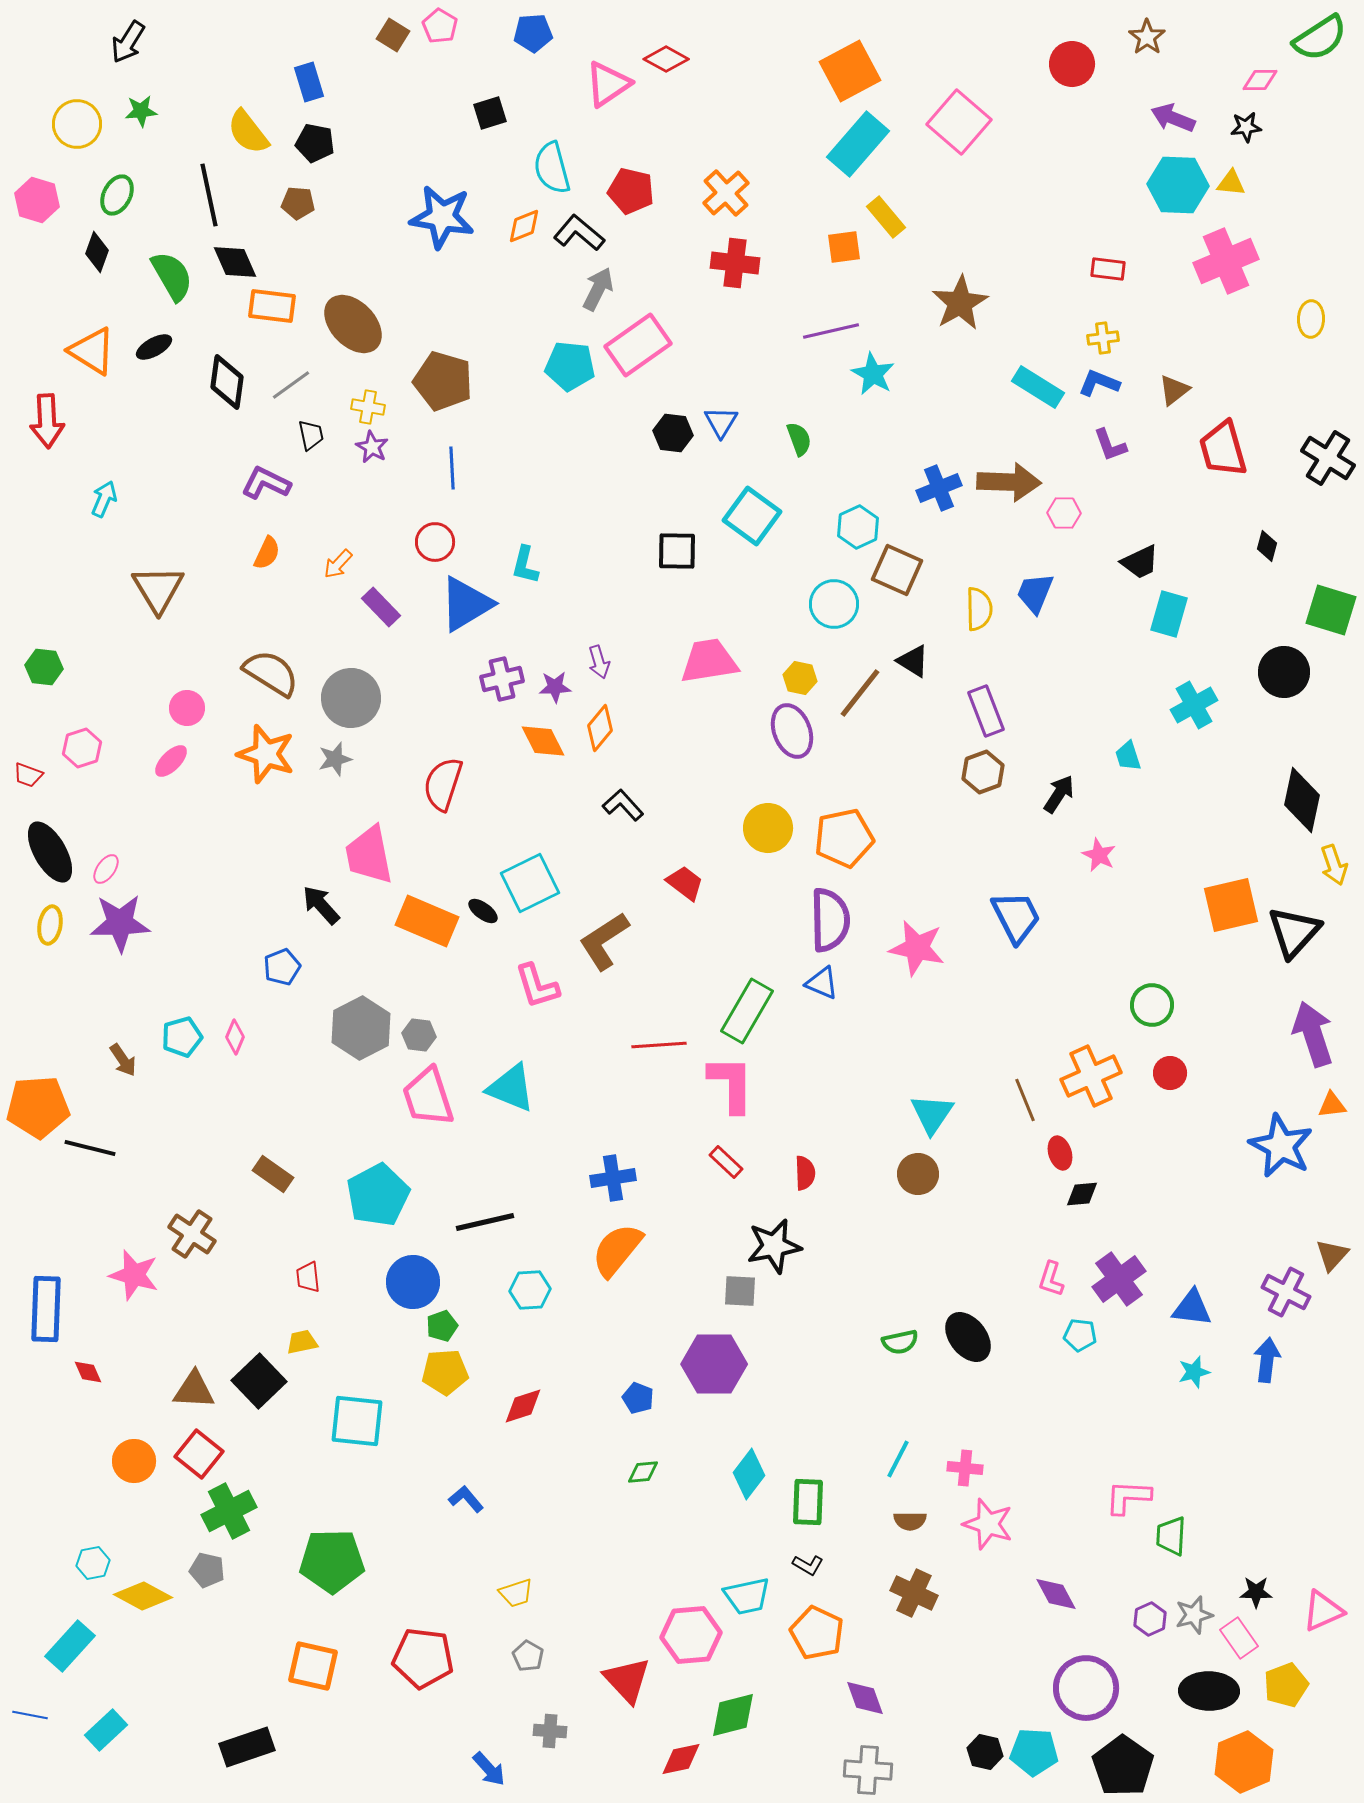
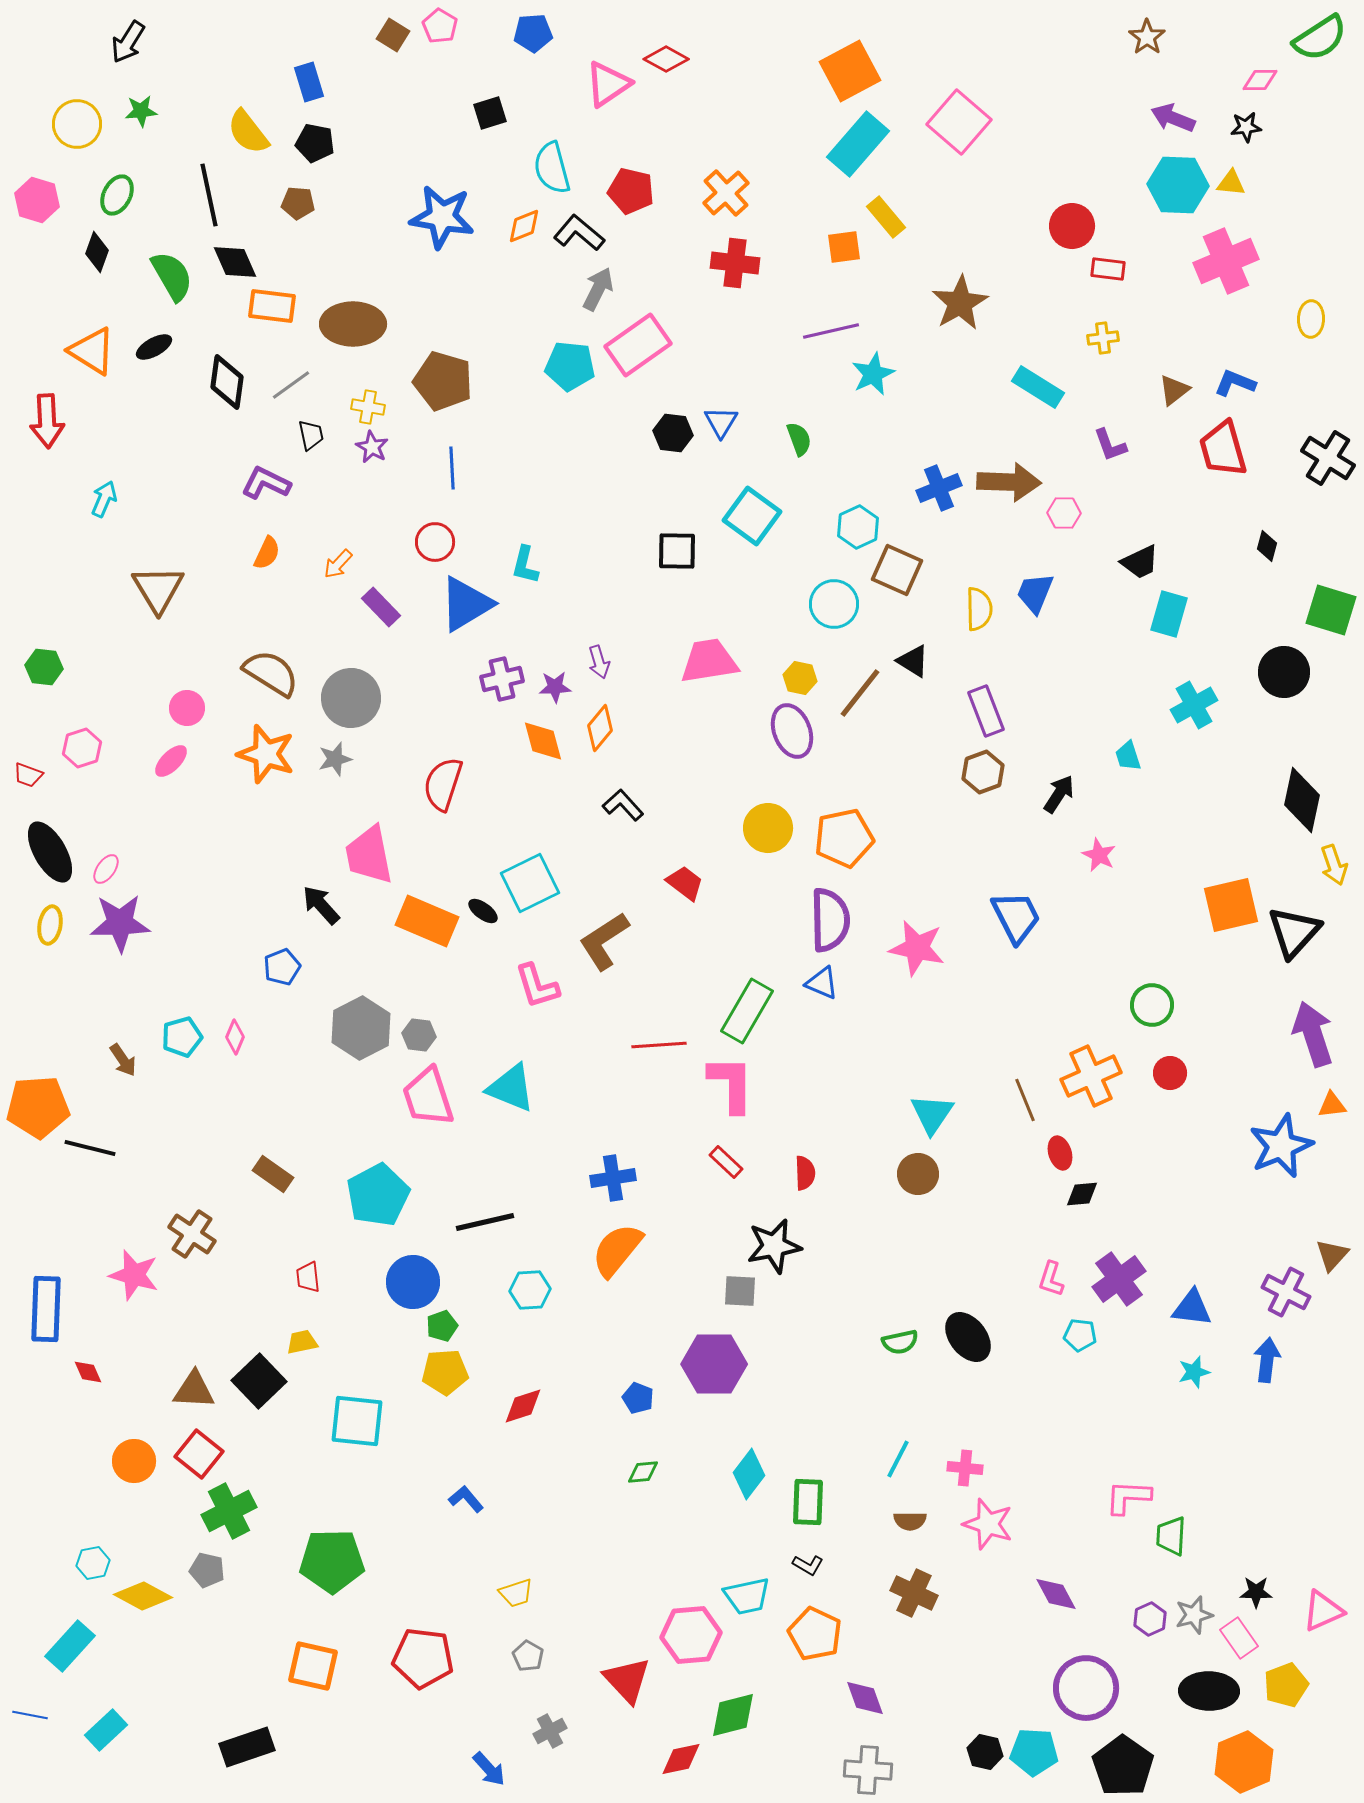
red circle at (1072, 64): moved 162 px down
brown ellipse at (353, 324): rotated 46 degrees counterclockwise
cyan star at (873, 374): rotated 18 degrees clockwise
blue L-shape at (1099, 383): moved 136 px right
orange diamond at (543, 741): rotated 12 degrees clockwise
blue star at (1281, 1146): rotated 22 degrees clockwise
orange pentagon at (817, 1633): moved 2 px left, 1 px down
gray cross at (550, 1731): rotated 32 degrees counterclockwise
